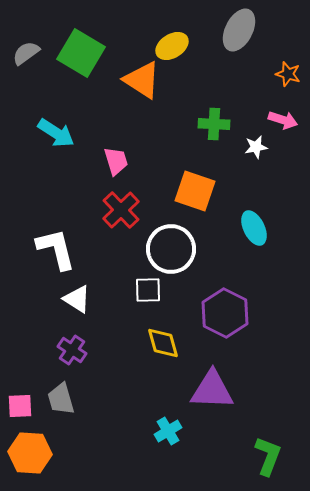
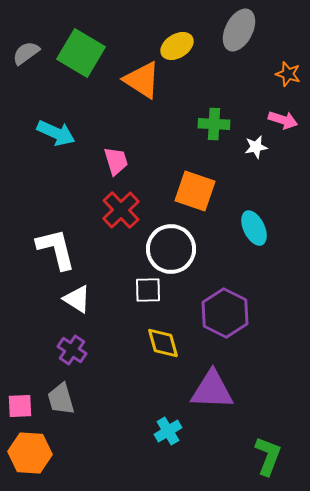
yellow ellipse: moved 5 px right
cyan arrow: rotated 9 degrees counterclockwise
